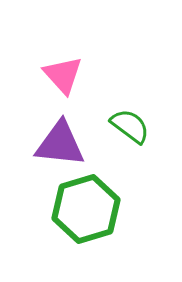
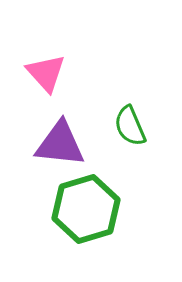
pink triangle: moved 17 px left, 2 px up
green semicircle: rotated 150 degrees counterclockwise
